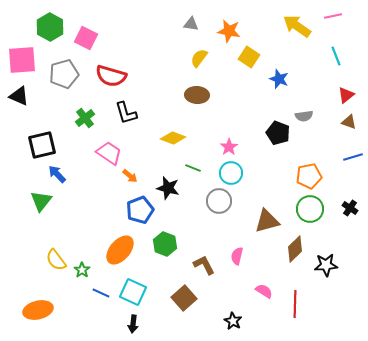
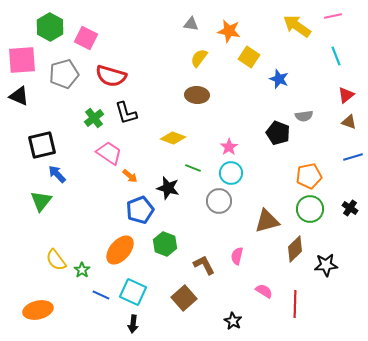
green cross at (85, 118): moved 9 px right
blue line at (101, 293): moved 2 px down
